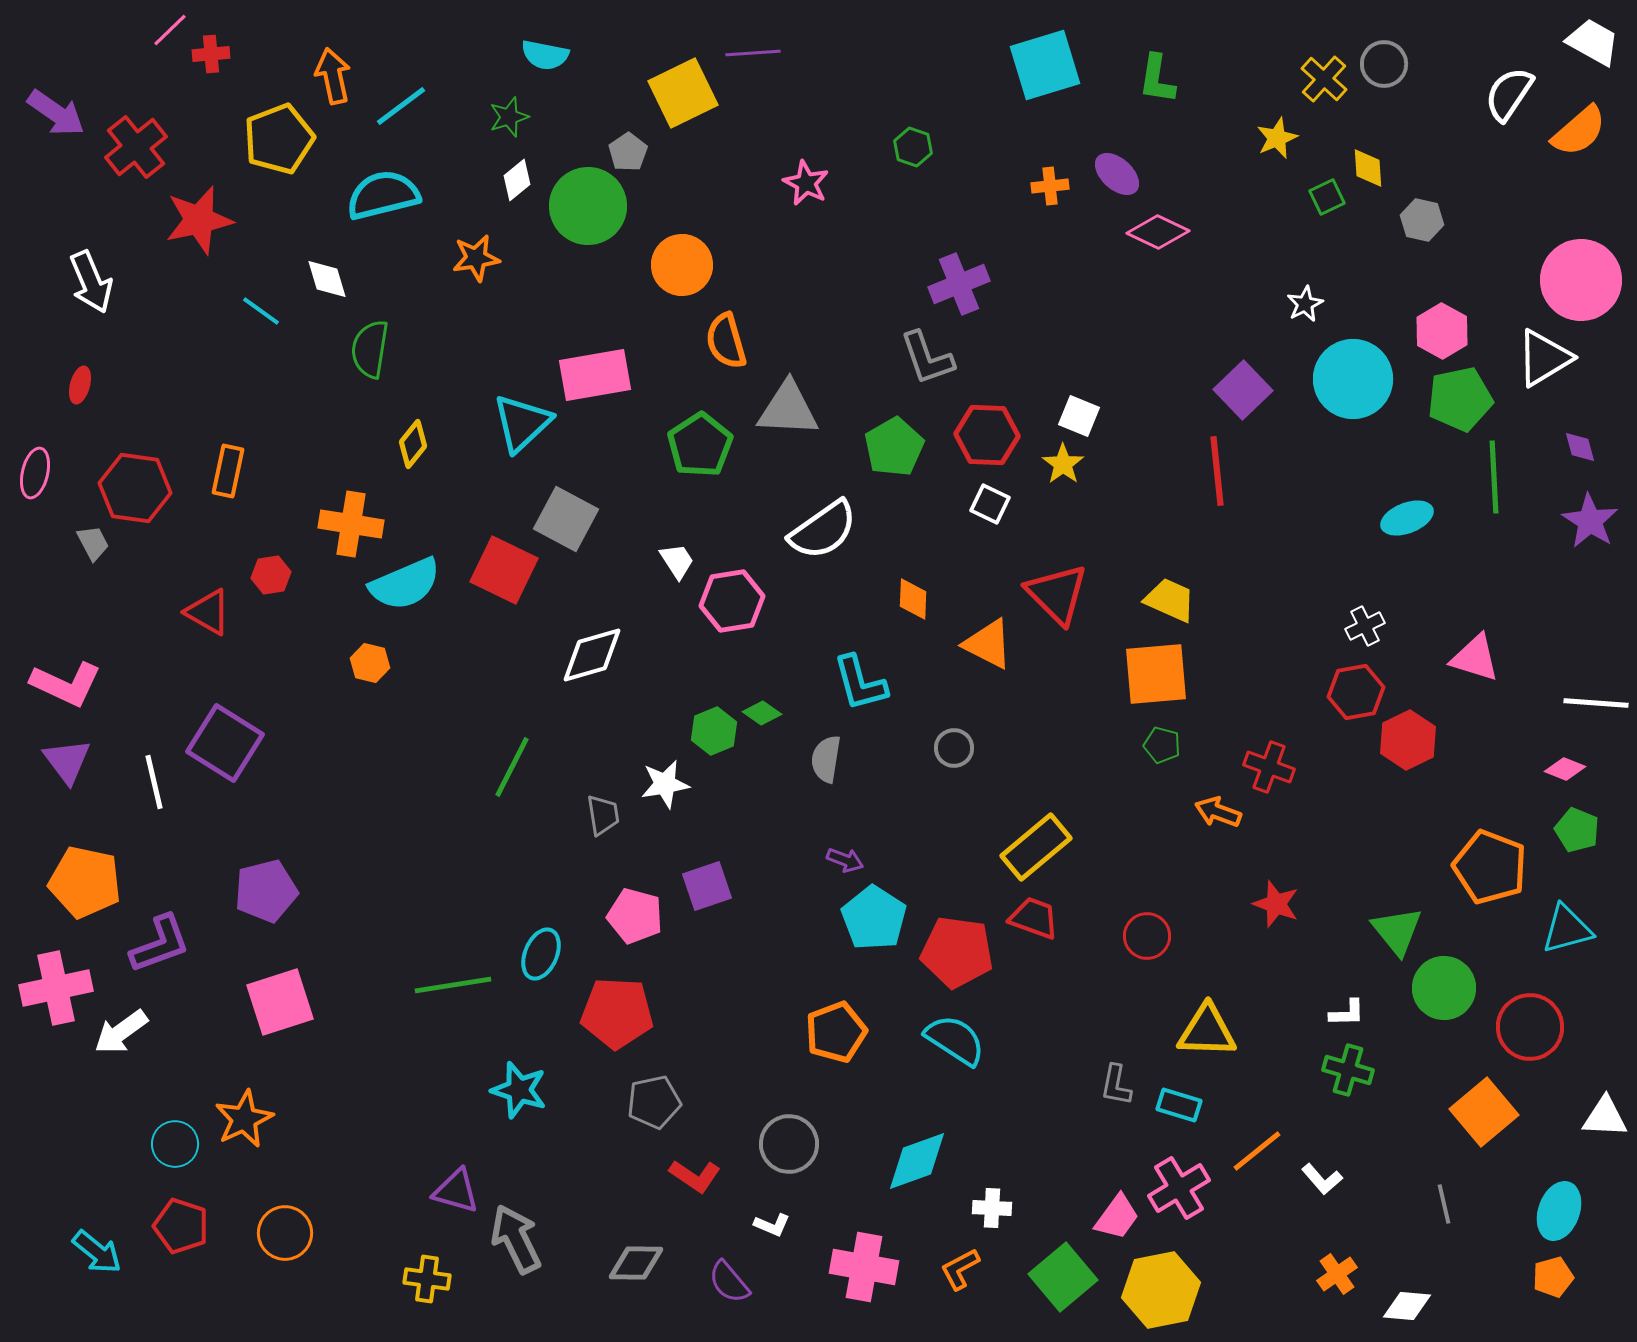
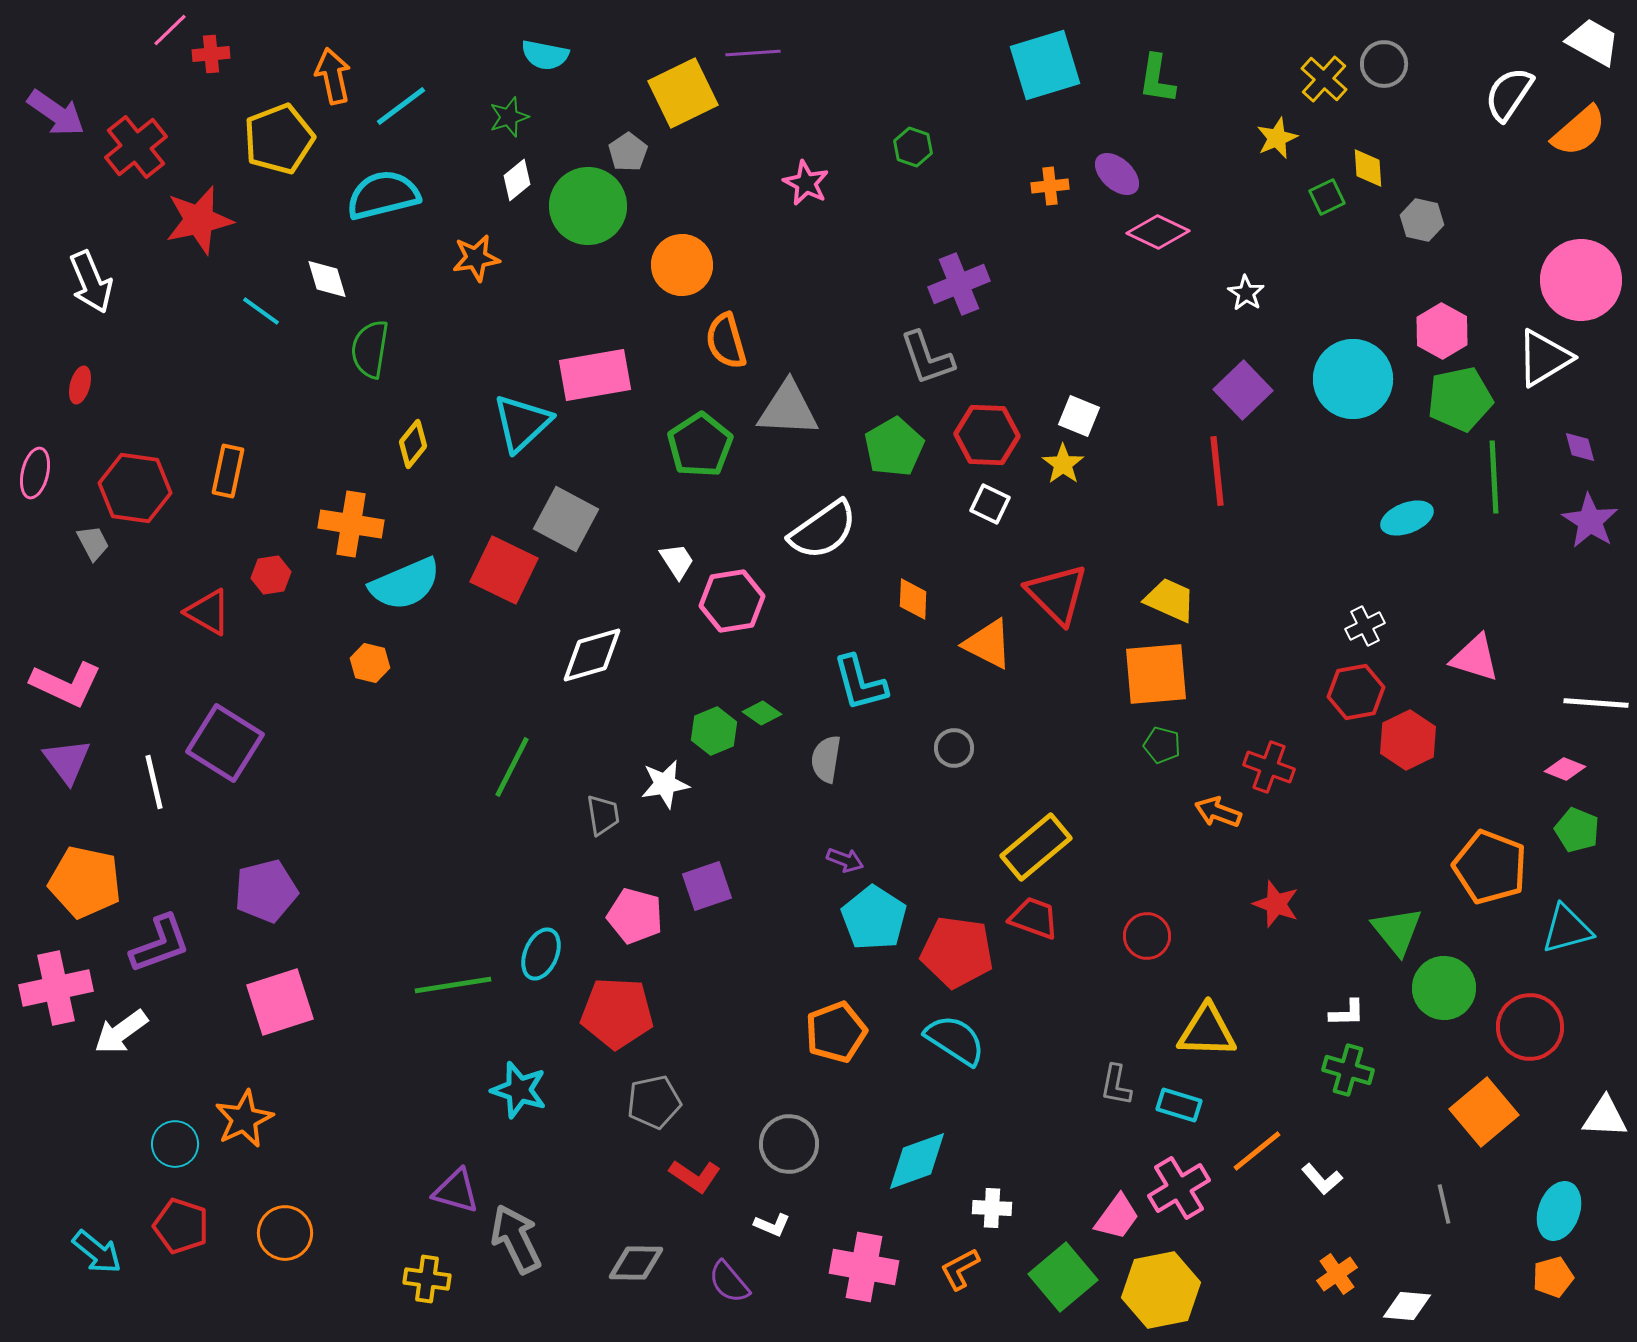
white star at (1305, 304): moved 59 px left, 11 px up; rotated 12 degrees counterclockwise
